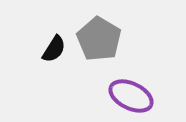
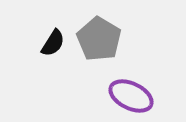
black semicircle: moved 1 px left, 6 px up
